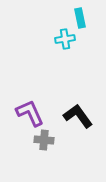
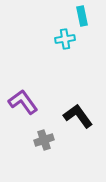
cyan rectangle: moved 2 px right, 2 px up
purple L-shape: moved 7 px left, 11 px up; rotated 12 degrees counterclockwise
gray cross: rotated 24 degrees counterclockwise
